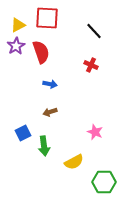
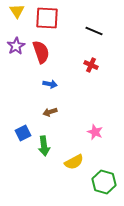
yellow triangle: moved 1 px left, 14 px up; rotated 35 degrees counterclockwise
black line: rotated 24 degrees counterclockwise
green hexagon: rotated 15 degrees clockwise
